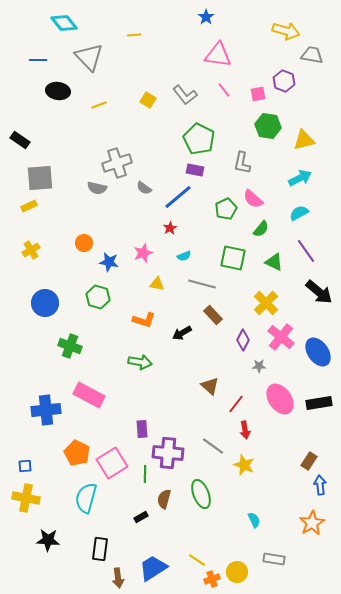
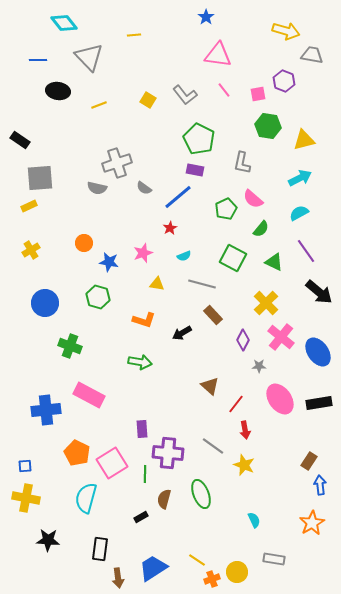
green square at (233, 258): rotated 16 degrees clockwise
